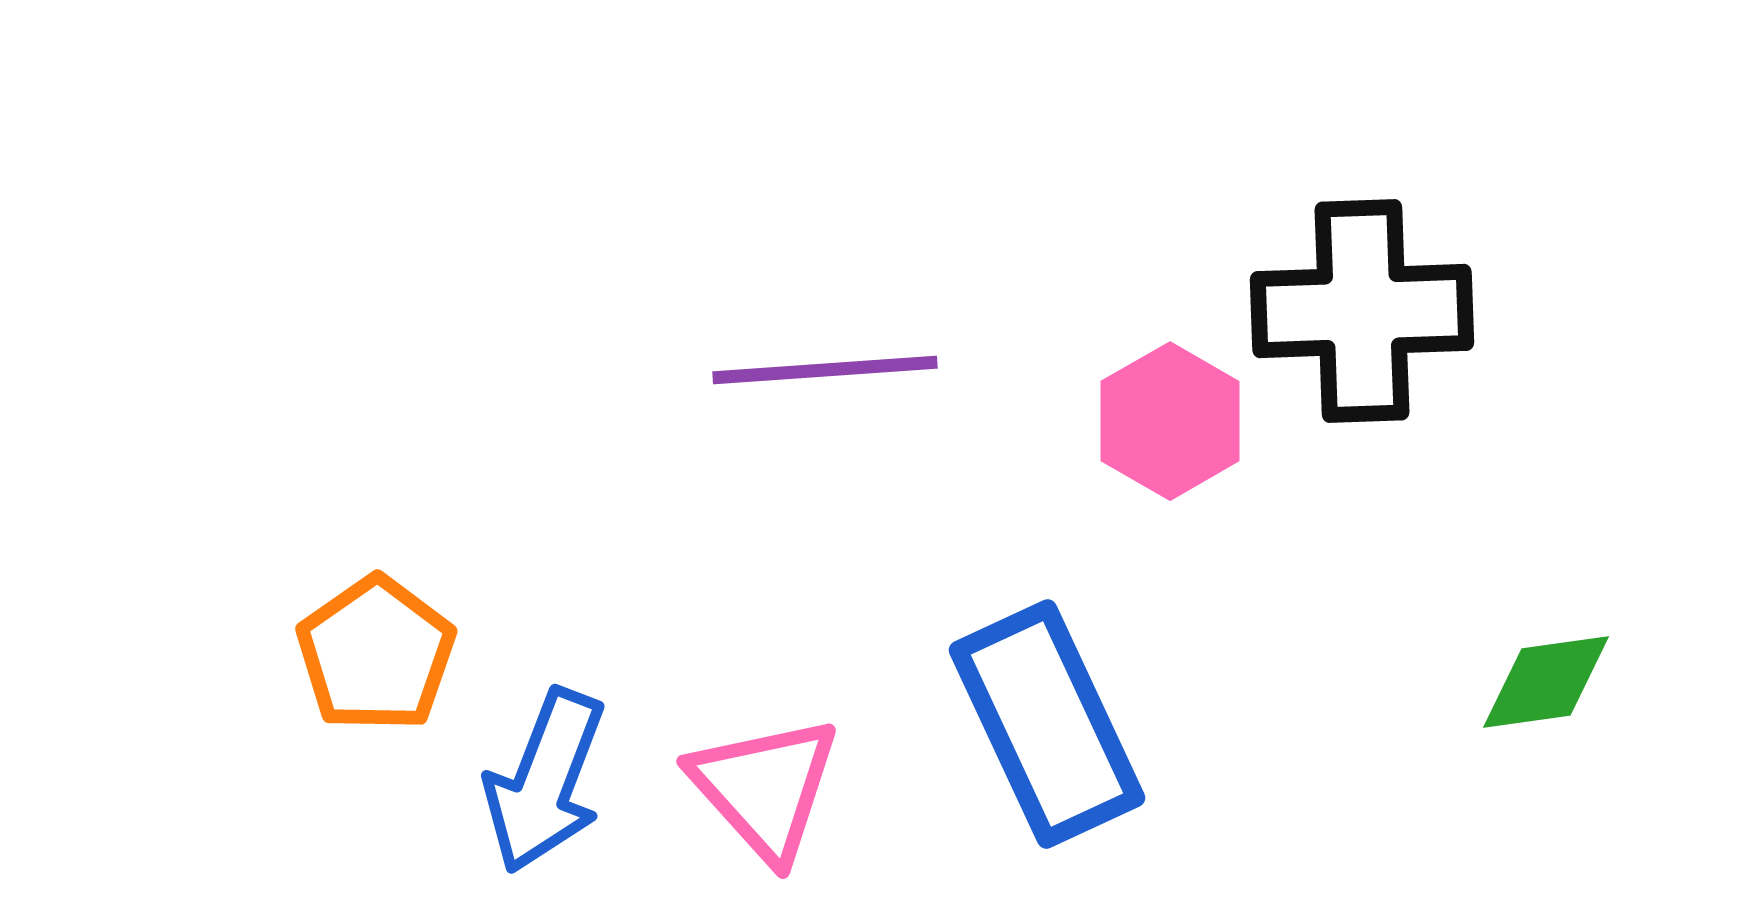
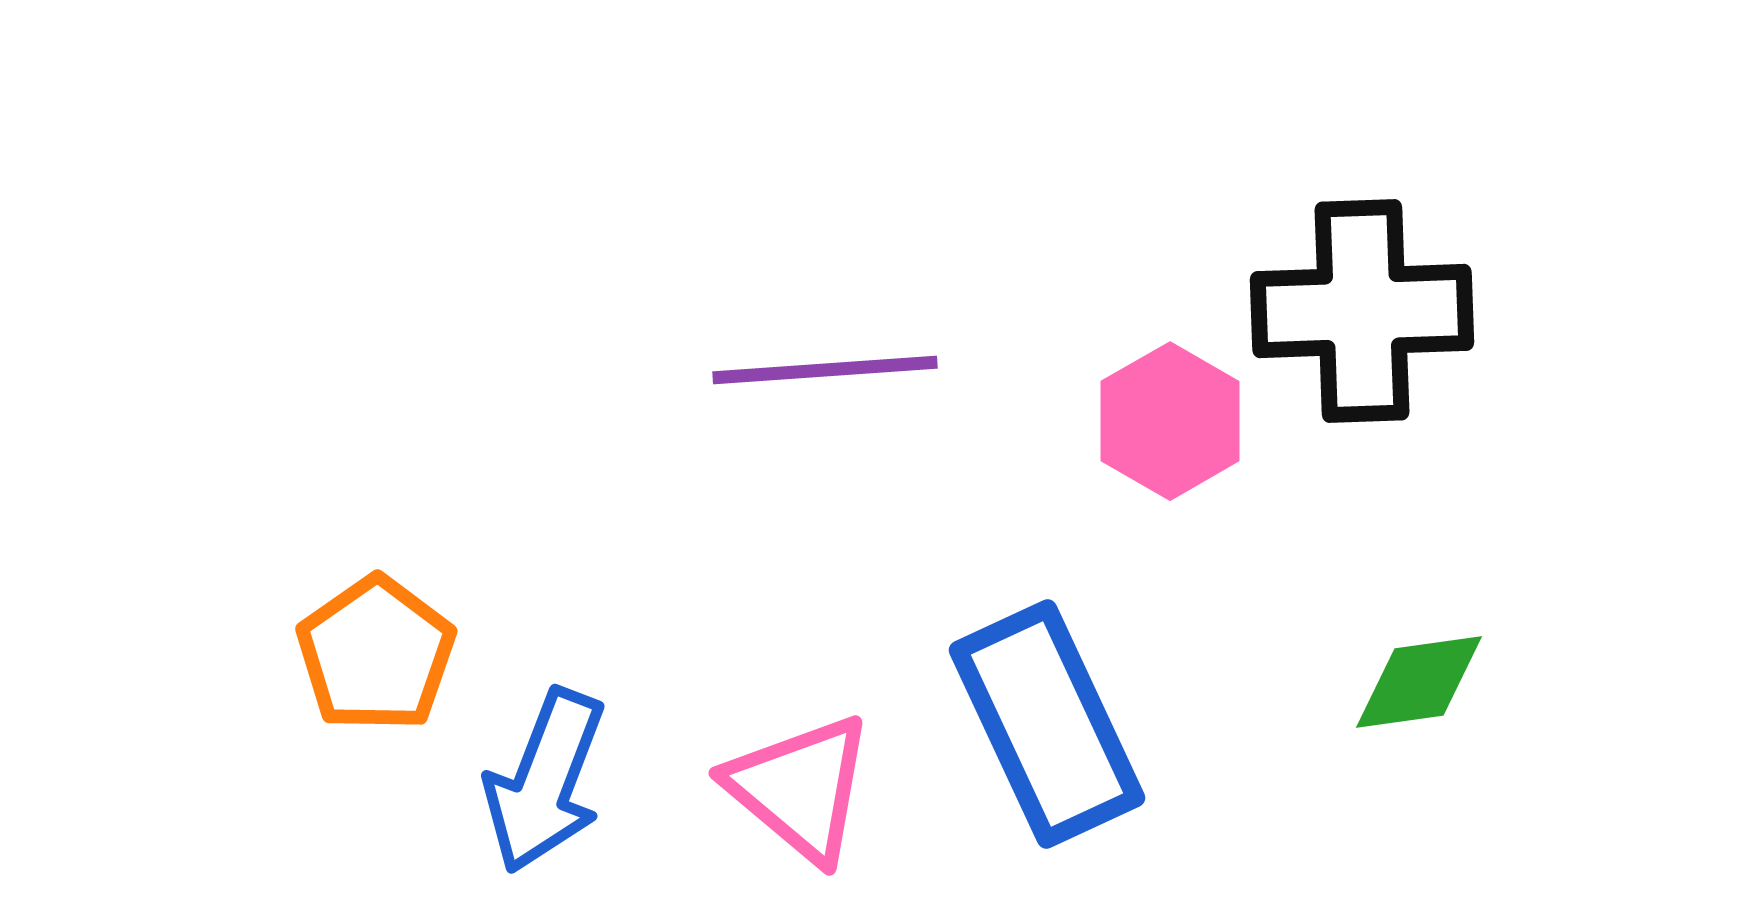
green diamond: moved 127 px left
pink triangle: moved 35 px right; rotated 8 degrees counterclockwise
